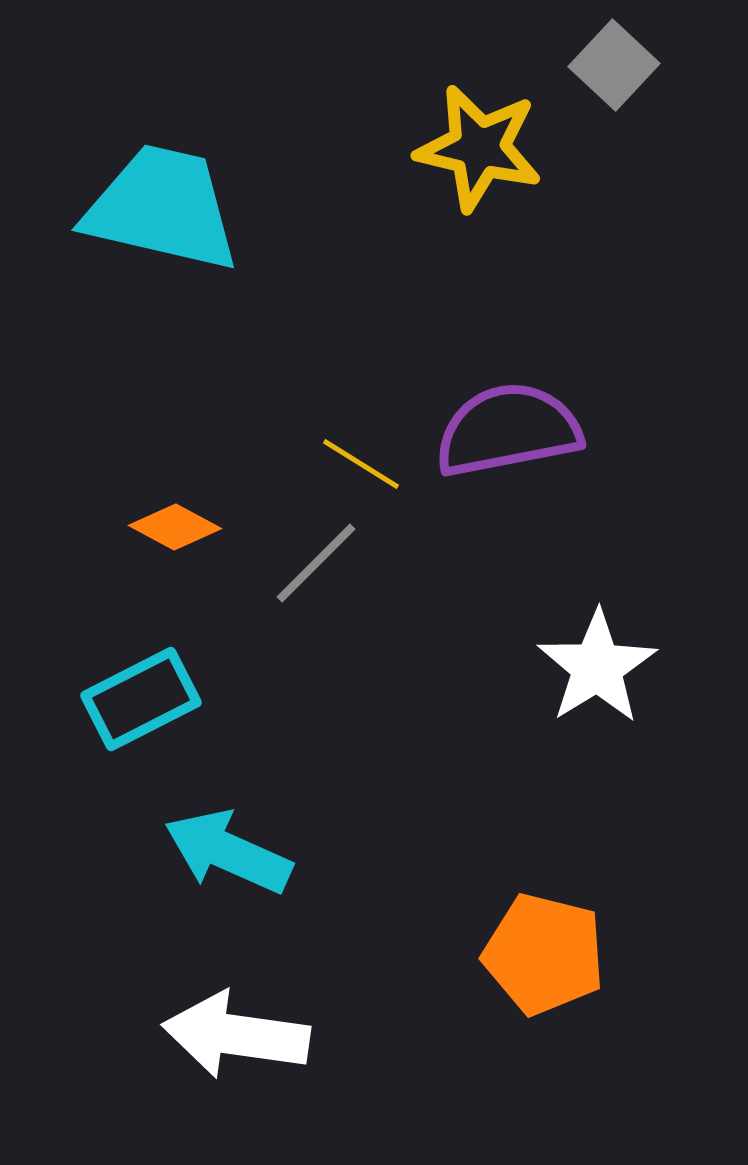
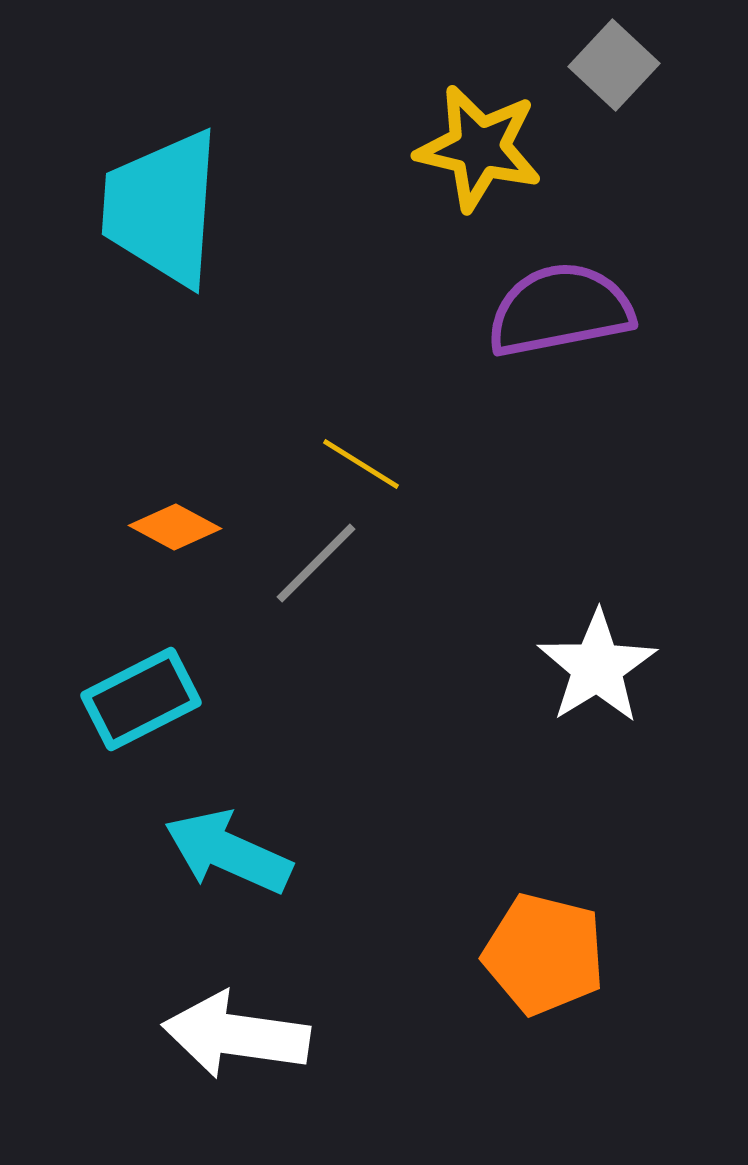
cyan trapezoid: rotated 99 degrees counterclockwise
purple semicircle: moved 52 px right, 120 px up
